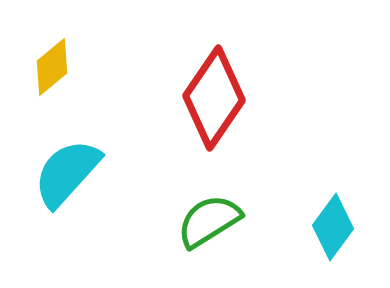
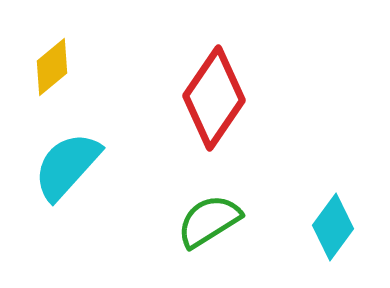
cyan semicircle: moved 7 px up
